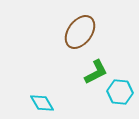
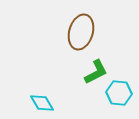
brown ellipse: moved 1 px right; rotated 20 degrees counterclockwise
cyan hexagon: moved 1 px left, 1 px down
